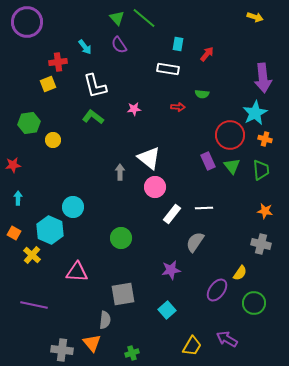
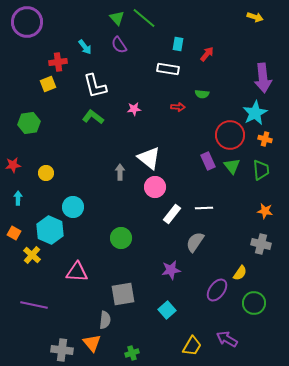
yellow circle at (53, 140): moved 7 px left, 33 px down
